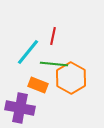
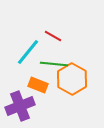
red line: rotated 72 degrees counterclockwise
orange hexagon: moved 1 px right, 1 px down
purple cross: moved 2 px up; rotated 32 degrees counterclockwise
